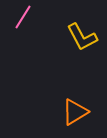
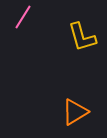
yellow L-shape: rotated 12 degrees clockwise
